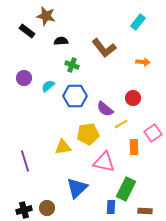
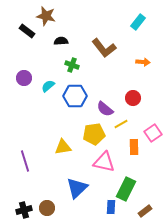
yellow pentagon: moved 6 px right
brown rectangle: rotated 40 degrees counterclockwise
